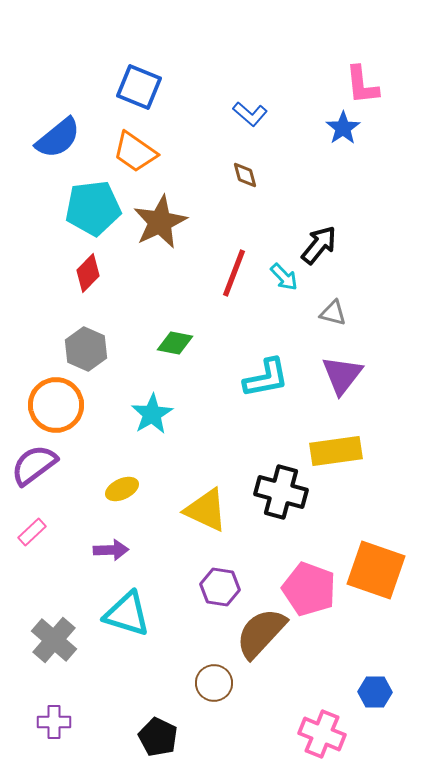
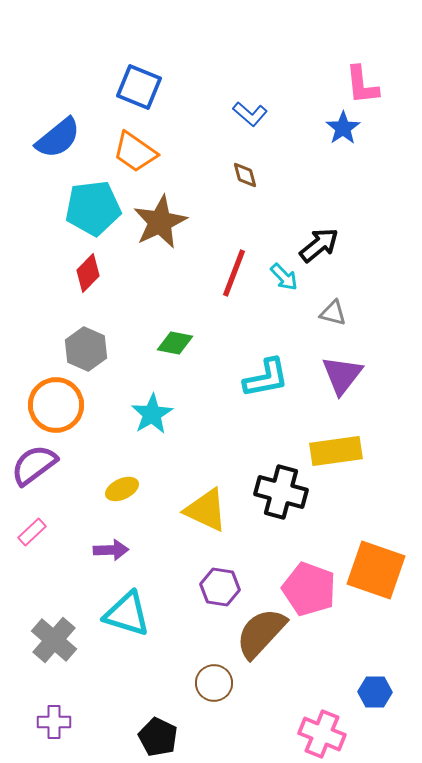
black arrow: rotated 12 degrees clockwise
